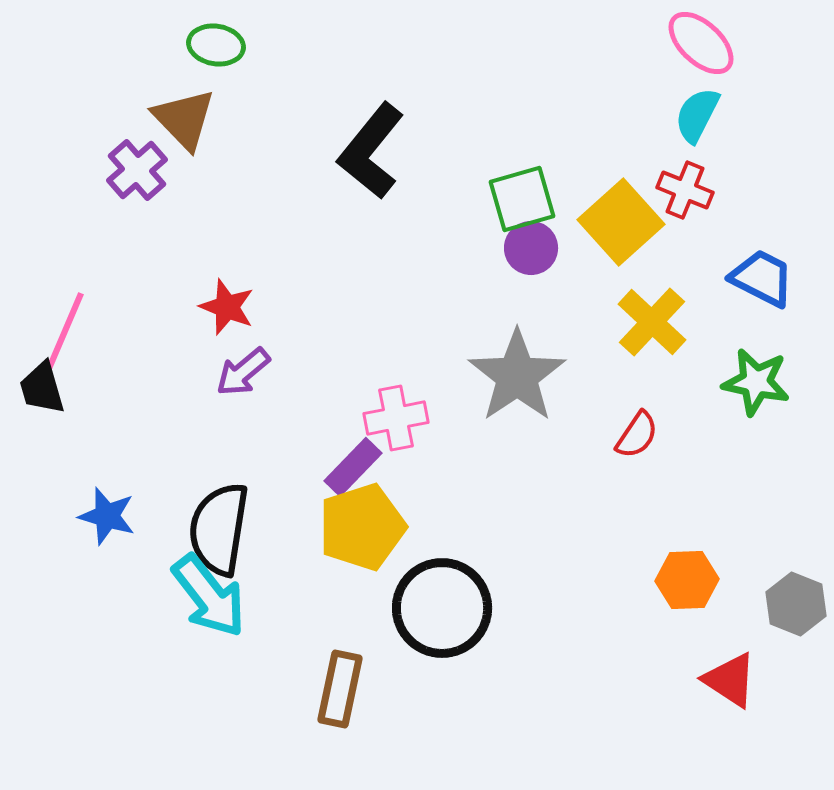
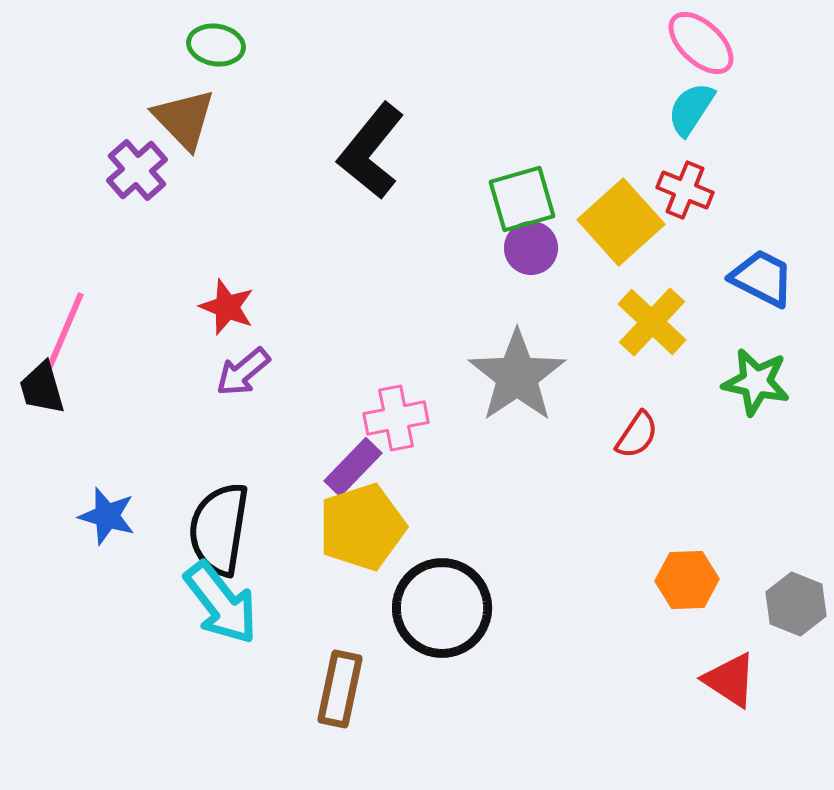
cyan semicircle: moved 6 px left, 6 px up; rotated 6 degrees clockwise
cyan arrow: moved 12 px right, 7 px down
